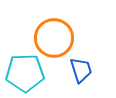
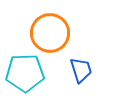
orange circle: moved 4 px left, 5 px up
